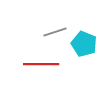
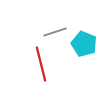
red line: rotated 76 degrees clockwise
